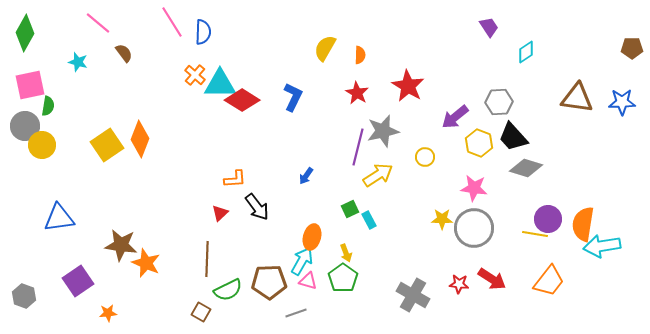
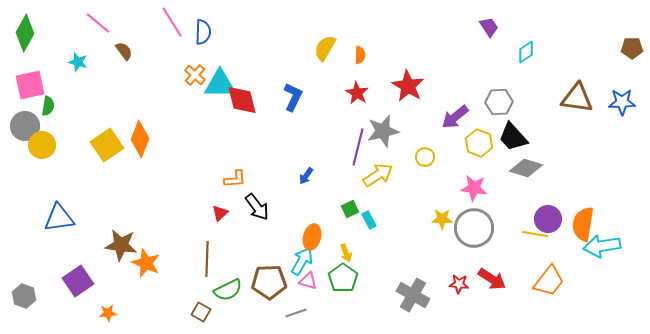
brown semicircle at (124, 53): moved 2 px up
red diamond at (242, 100): rotated 44 degrees clockwise
